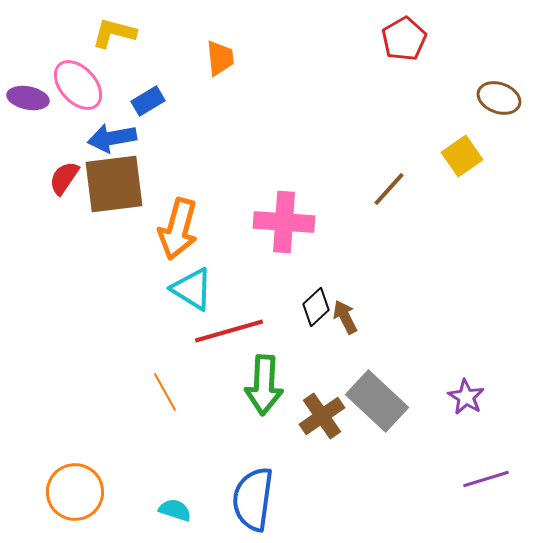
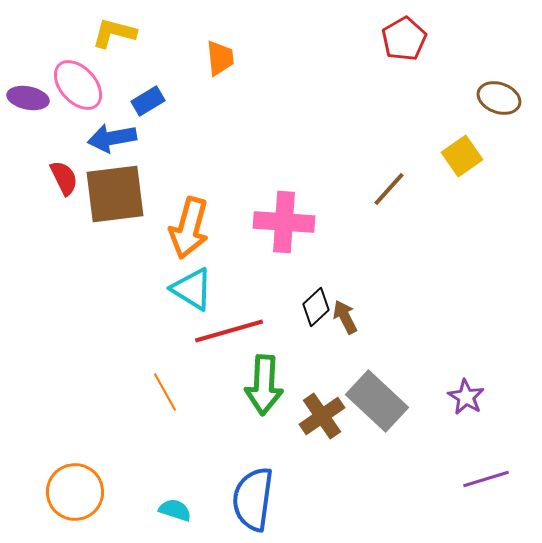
red semicircle: rotated 120 degrees clockwise
brown square: moved 1 px right, 10 px down
orange arrow: moved 11 px right, 1 px up
